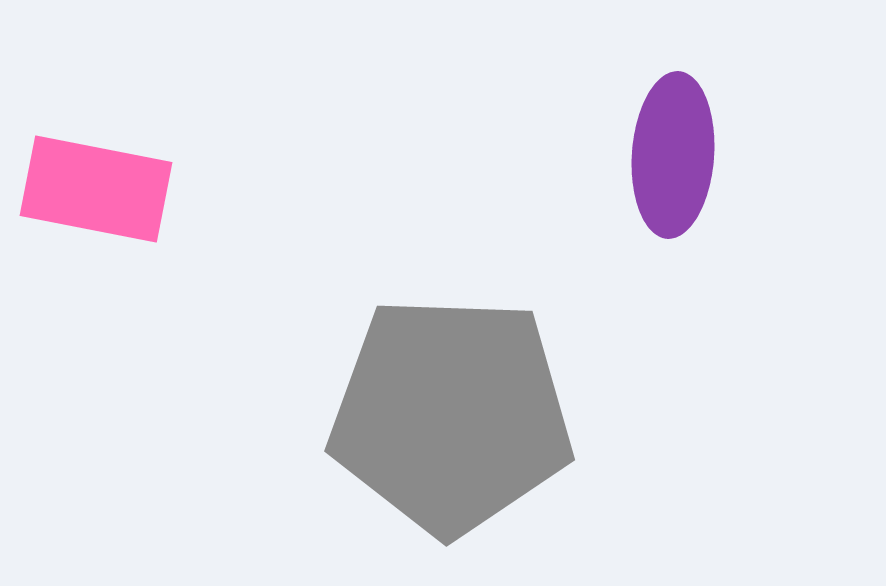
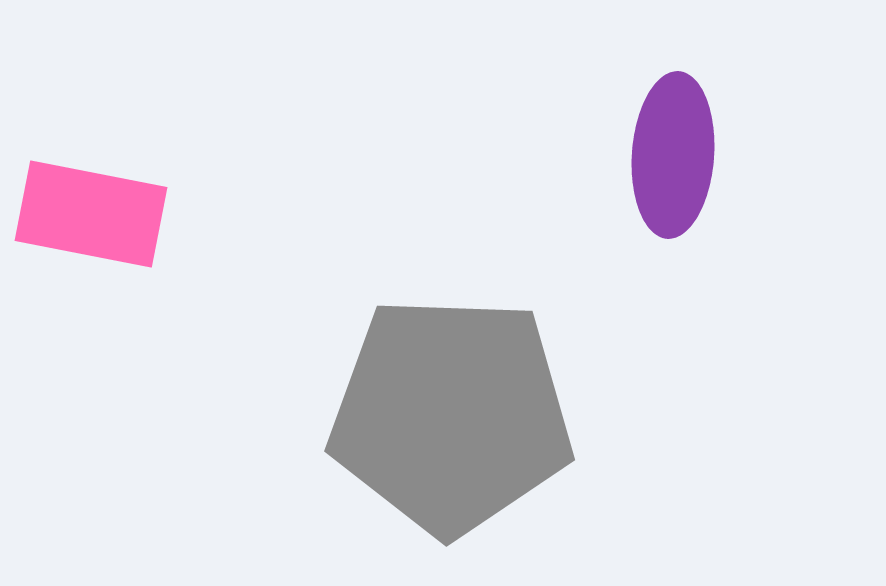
pink rectangle: moved 5 px left, 25 px down
